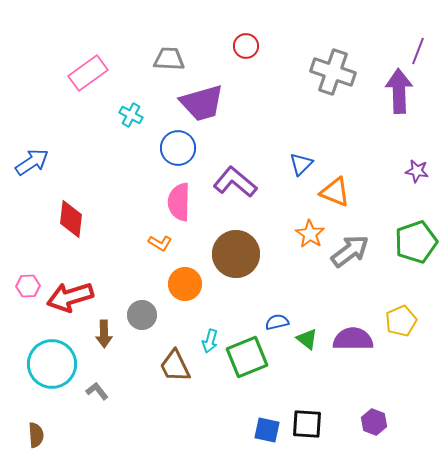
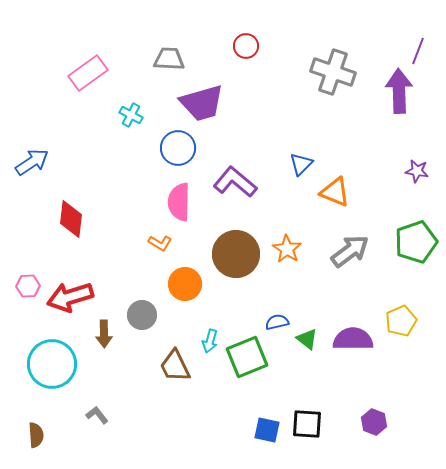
orange star: moved 23 px left, 15 px down
gray L-shape: moved 24 px down
